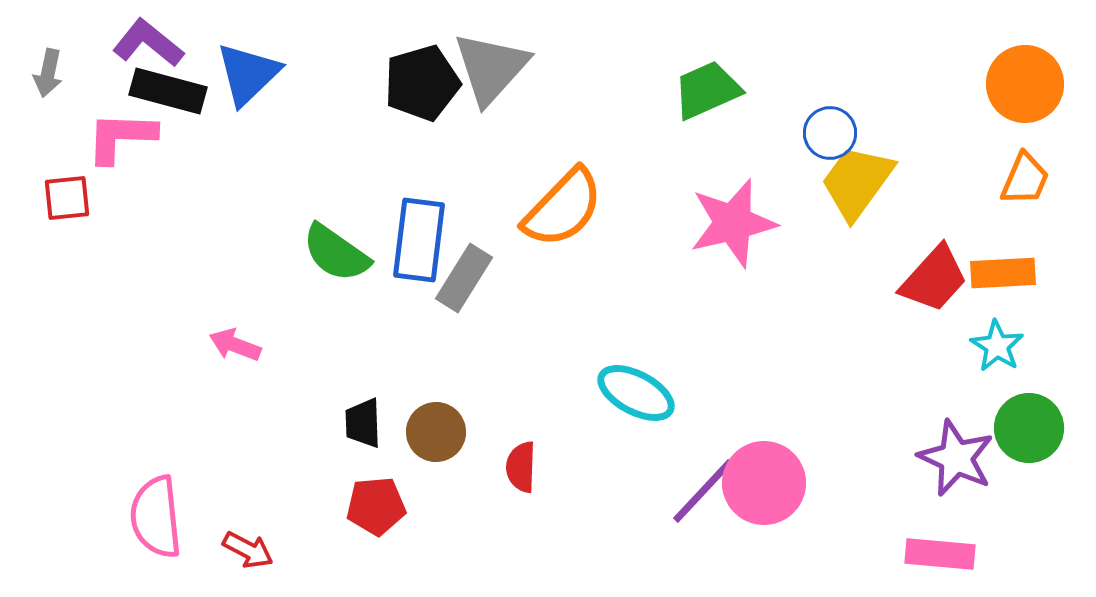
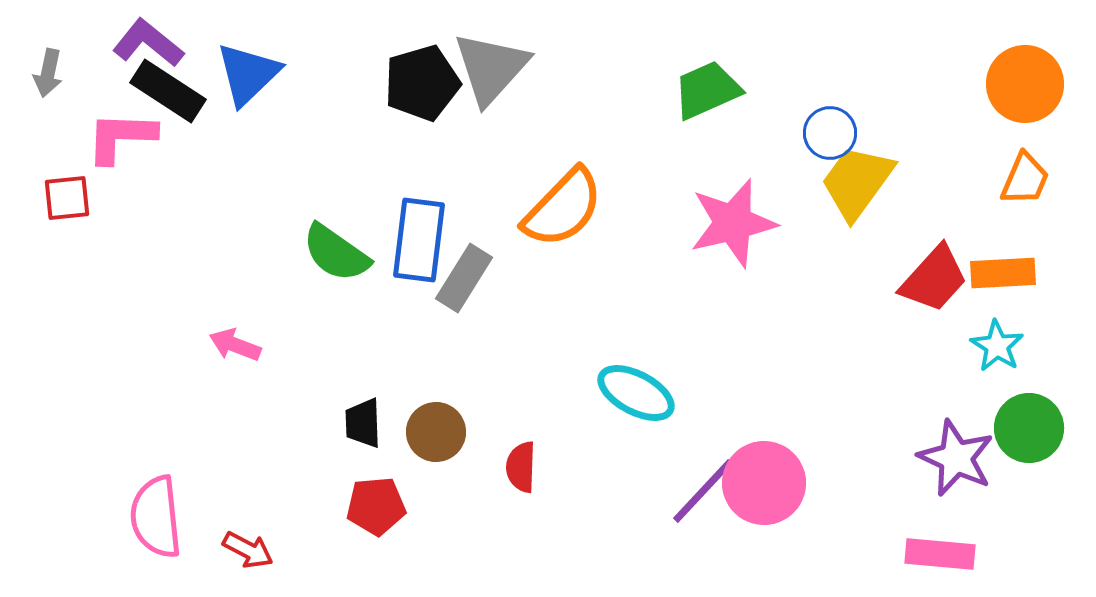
black rectangle: rotated 18 degrees clockwise
